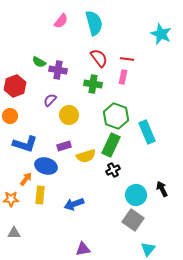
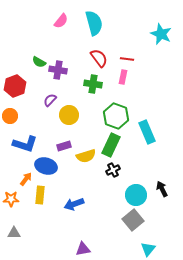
gray square: rotated 15 degrees clockwise
